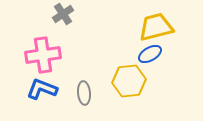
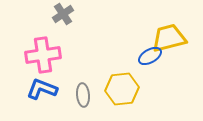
yellow trapezoid: moved 13 px right, 11 px down
blue ellipse: moved 2 px down
yellow hexagon: moved 7 px left, 8 px down
gray ellipse: moved 1 px left, 2 px down
